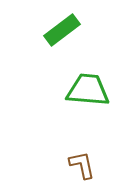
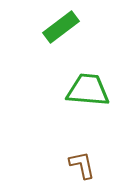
green rectangle: moved 1 px left, 3 px up
